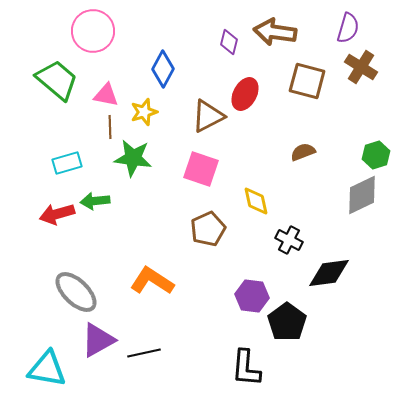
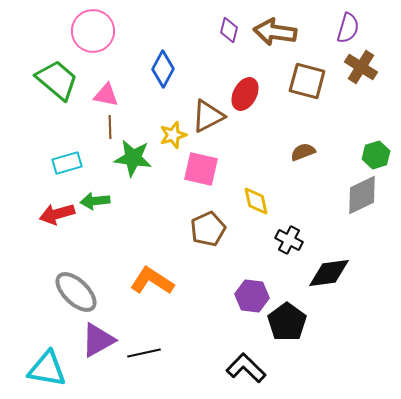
purple diamond: moved 12 px up
yellow star: moved 29 px right, 23 px down
pink square: rotated 6 degrees counterclockwise
black L-shape: rotated 129 degrees clockwise
